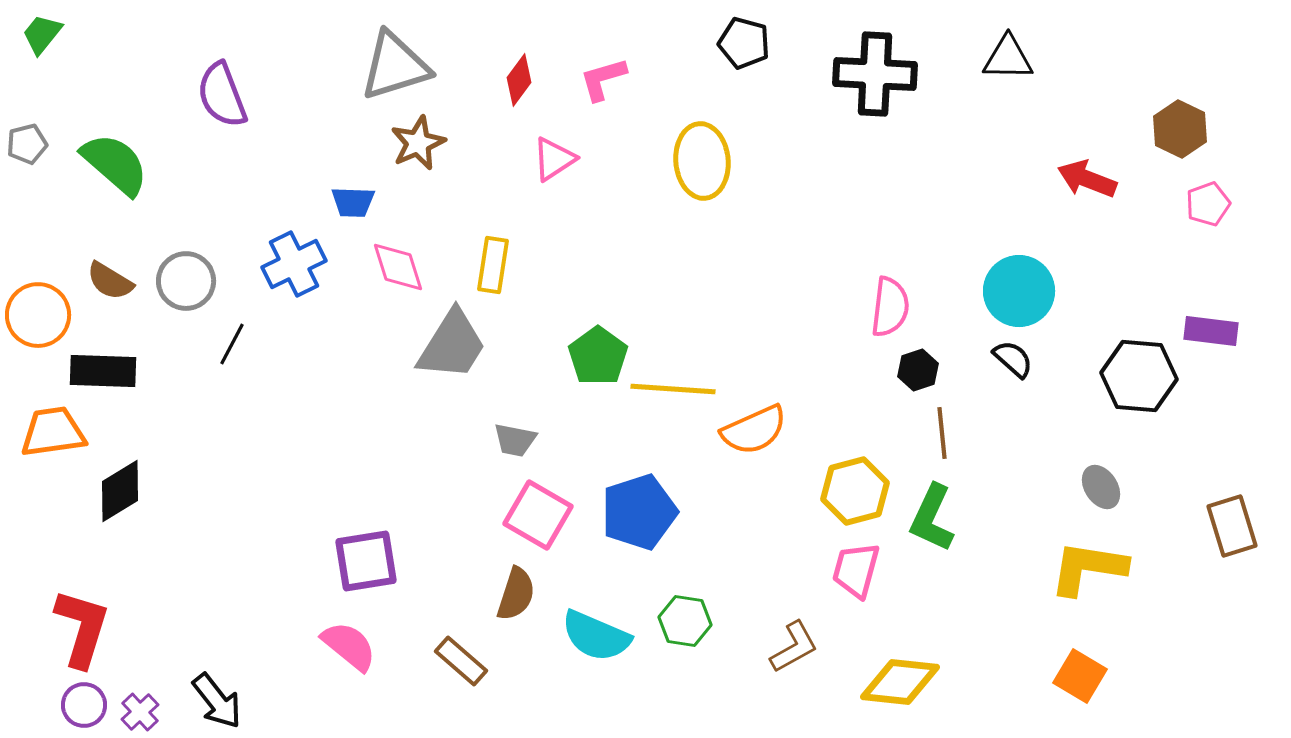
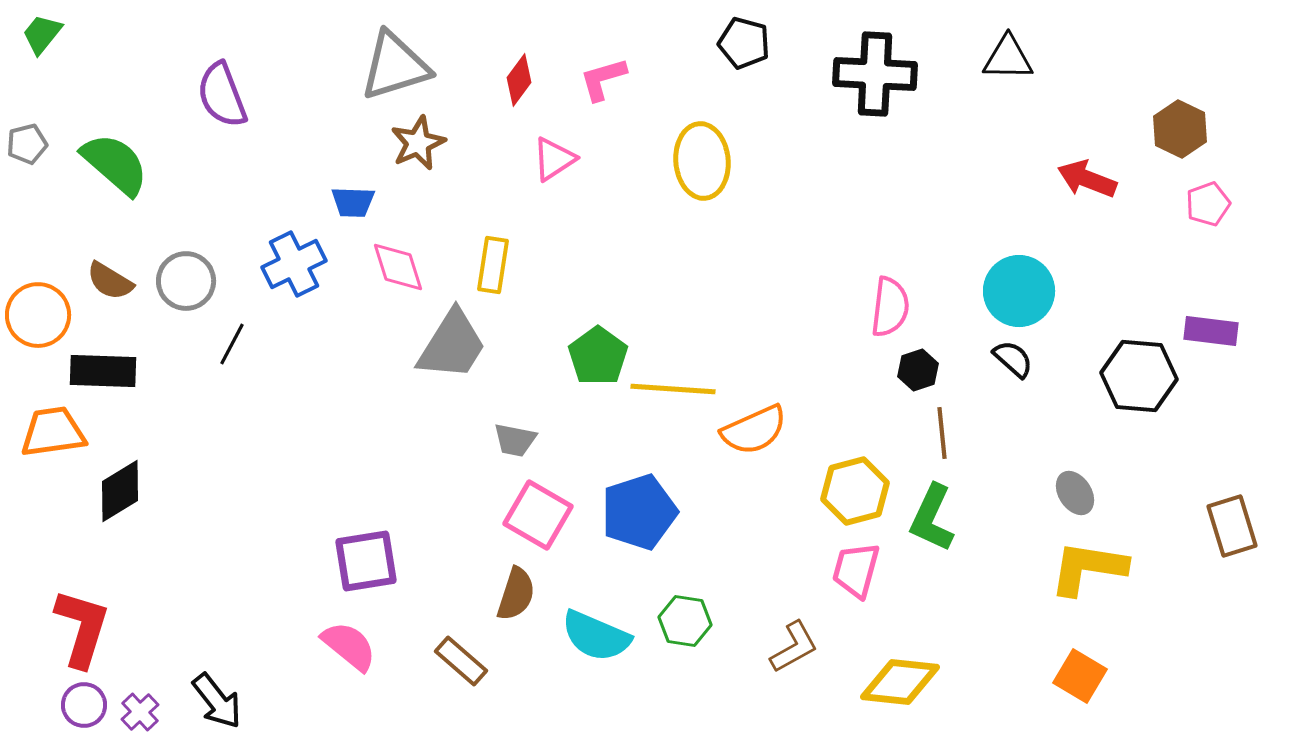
gray ellipse at (1101, 487): moved 26 px left, 6 px down
